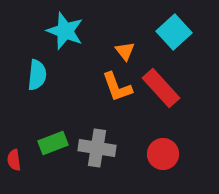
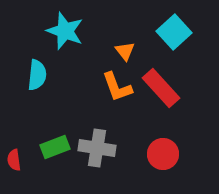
green rectangle: moved 2 px right, 4 px down
